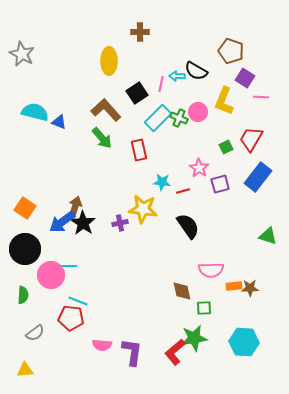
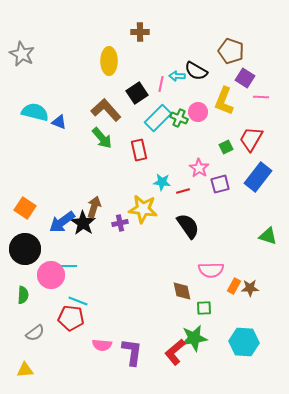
brown arrow at (75, 207): moved 19 px right
orange rectangle at (234, 286): rotated 56 degrees counterclockwise
